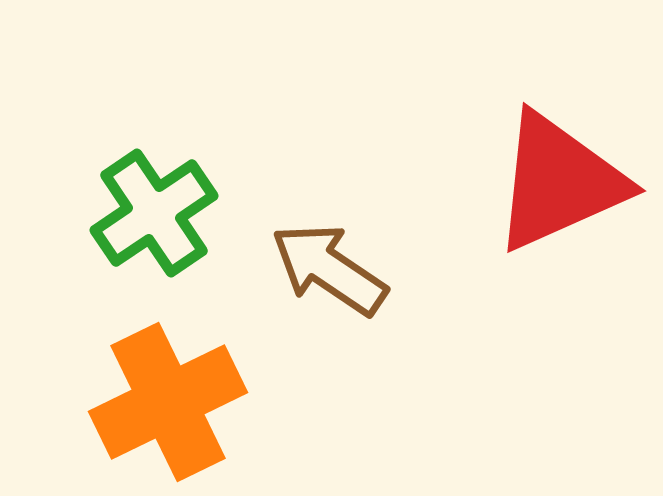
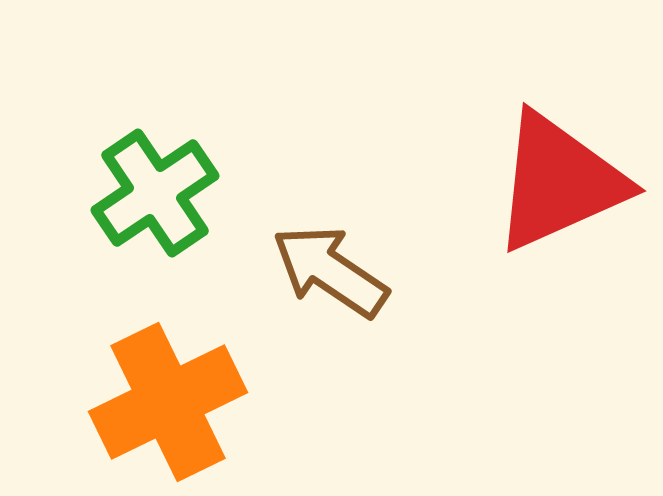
green cross: moved 1 px right, 20 px up
brown arrow: moved 1 px right, 2 px down
